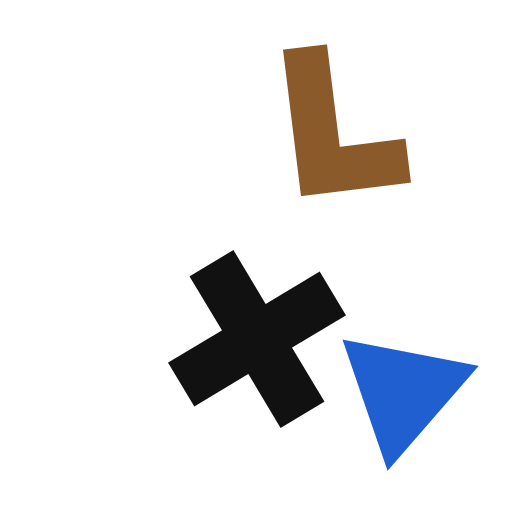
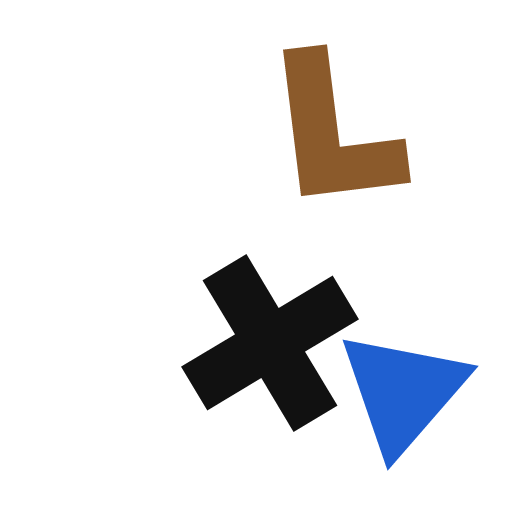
black cross: moved 13 px right, 4 px down
